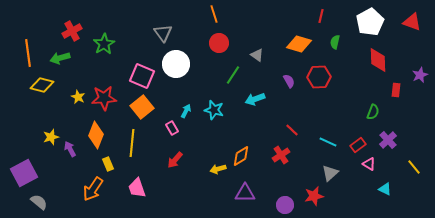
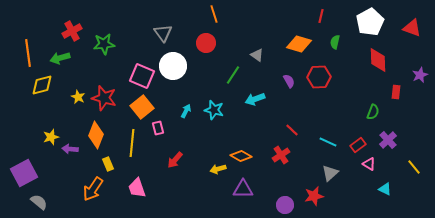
red triangle at (412, 22): moved 6 px down
red circle at (219, 43): moved 13 px left
green star at (104, 44): rotated 25 degrees clockwise
white circle at (176, 64): moved 3 px left, 2 px down
yellow diamond at (42, 85): rotated 30 degrees counterclockwise
red rectangle at (396, 90): moved 2 px down
red star at (104, 98): rotated 20 degrees clockwise
pink rectangle at (172, 128): moved 14 px left; rotated 16 degrees clockwise
purple arrow at (70, 149): rotated 56 degrees counterclockwise
orange diamond at (241, 156): rotated 60 degrees clockwise
purple triangle at (245, 193): moved 2 px left, 4 px up
